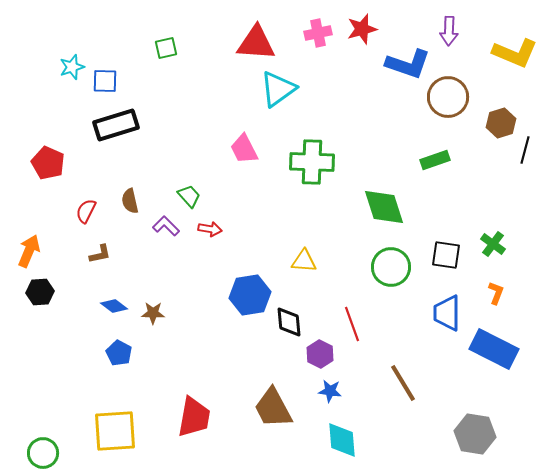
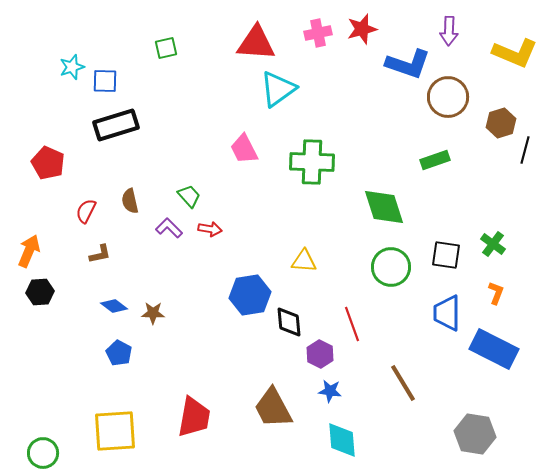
purple L-shape at (166, 226): moved 3 px right, 2 px down
